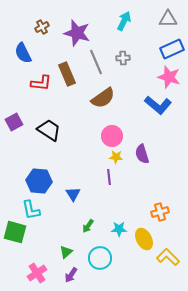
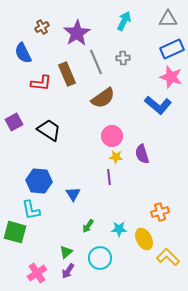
purple star: rotated 24 degrees clockwise
pink star: moved 2 px right
purple arrow: moved 3 px left, 4 px up
